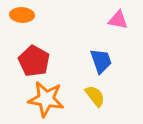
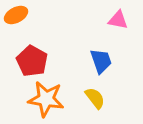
orange ellipse: moved 6 px left; rotated 30 degrees counterclockwise
red pentagon: moved 2 px left
yellow semicircle: moved 2 px down
